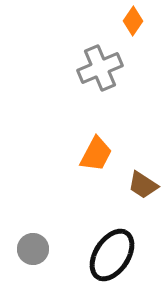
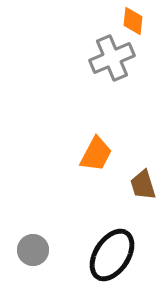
orange diamond: rotated 28 degrees counterclockwise
gray cross: moved 12 px right, 10 px up
brown trapezoid: rotated 40 degrees clockwise
gray circle: moved 1 px down
